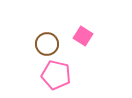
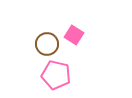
pink square: moved 9 px left, 1 px up
